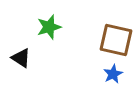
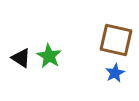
green star: moved 29 px down; rotated 25 degrees counterclockwise
blue star: moved 2 px right, 1 px up
